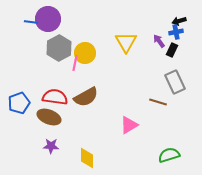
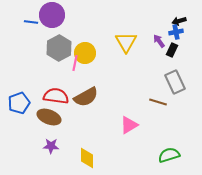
purple circle: moved 4 px right, 4 px up
red semicircle: moved 1 px right, 1 px up
